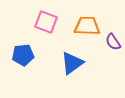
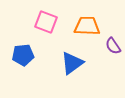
purple semicircle: moved 4 px down
